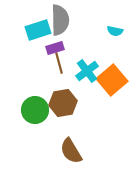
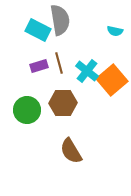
gray semicircle: rotated 8 degrees counterclockwise
cyan rectangle: rotated 45 degrees clockwise
purple rectangle: moved 16 px left, 18 px down
cyan cross: rotated 15 degrees counterclockwise
brown hexagon: rotated 8 degrees clockwise
green circle: moved 8 px left
